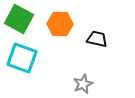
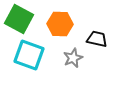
cyan square: moved 7 px right, 3 px up
gray star: moved 10 px left, 26 px up
